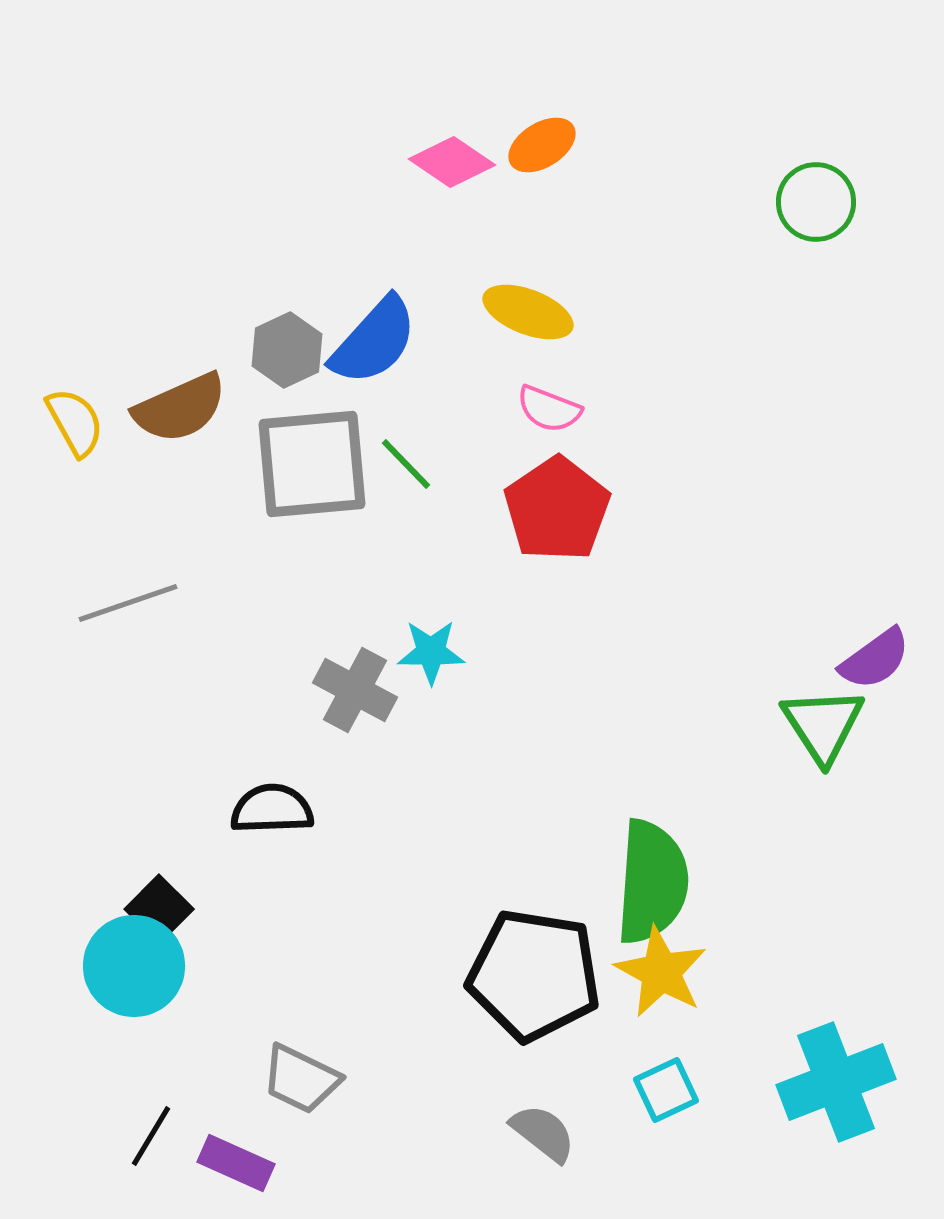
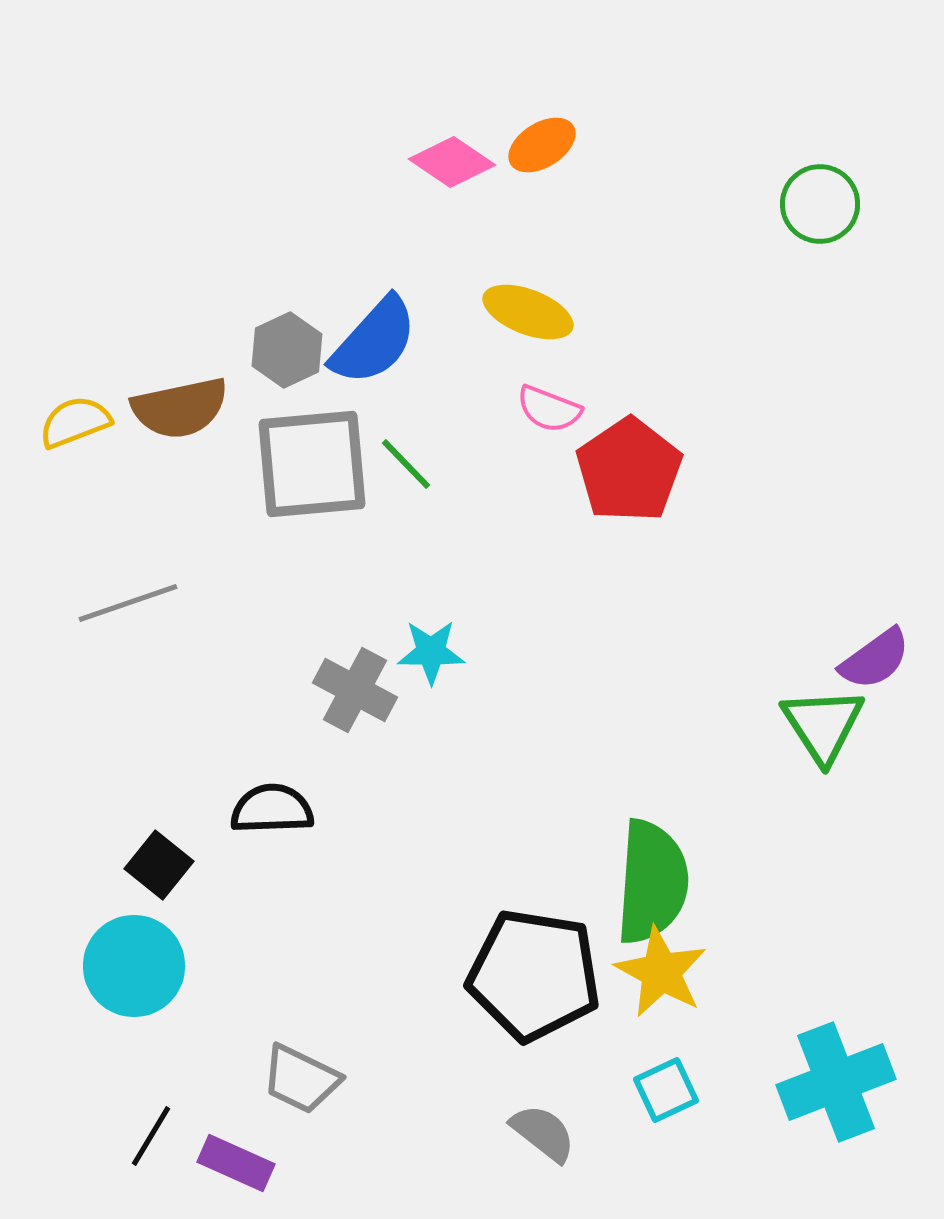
green circle: moved 4 px right, 2 px down
brown semicircle: rotated 12 degrees clockwise
yellow semicircle: rotated 82 degrees counterclockwise
red pentagon: moved 72 px right, 39 px up
black square: moved 44 px up; rotated 6 degrees counterclockwise
